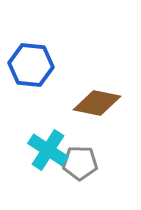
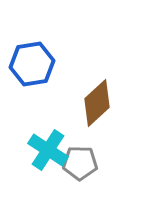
blue hexagon: moved 1 px right, 1 px up; rotated 15 degrees counterclockwise
brown diamond: rotated 54 degrees counterclockwise
